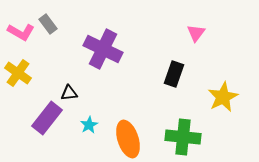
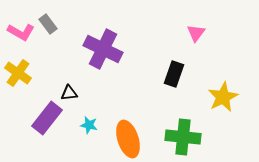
cyan star: rotated 30 degrees counterclockwise
